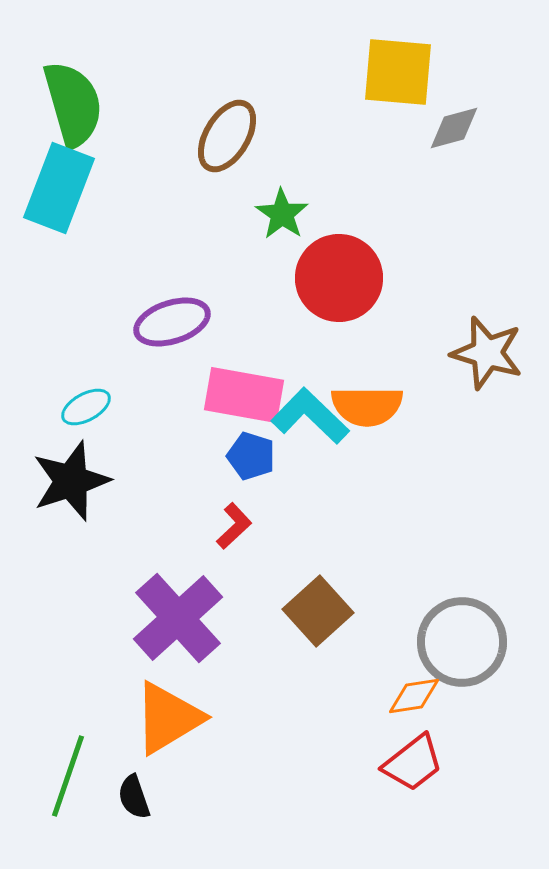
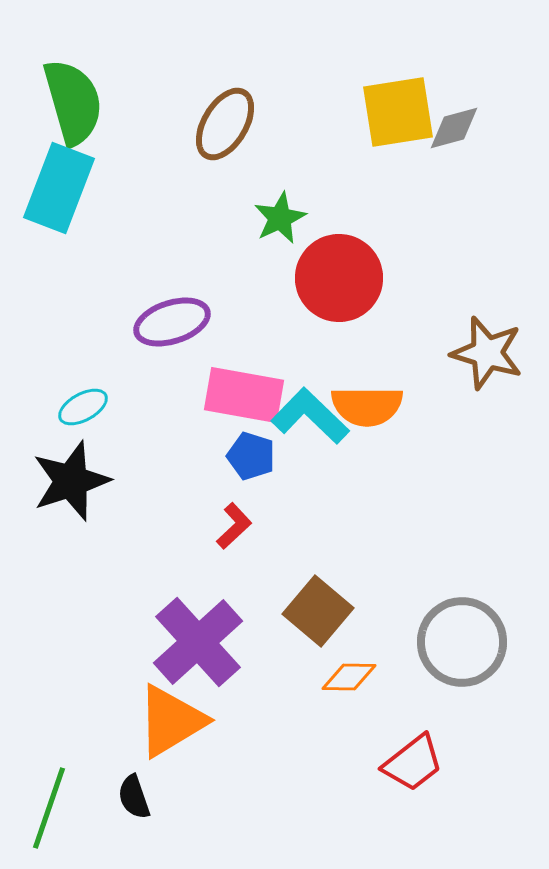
yellow square: moved 40 px down; rotated 14 degrees counterclockwise
green semicircle: moved 2 px up
brown ellipse: moved 2 px left, 12 px up
green star: moved 2 px left, 4 px down; rotated 12 degrees clockwise
cyan ellipse: moved 3 px left
brown square: rotated 8 degrees counterclockwise
purple cross: moved 20 px right, 24 px down
orange diamond: moved 65 px left, 19 px up; rotated 10 degrees clockwise
orange triangle: moved 3 px right, 3 px down
green line: moved 19 px left, 32 px down
